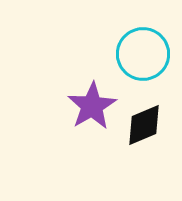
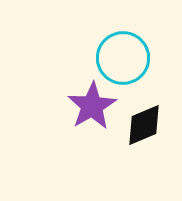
cyan circle: moved 20 px left, 4 px down
